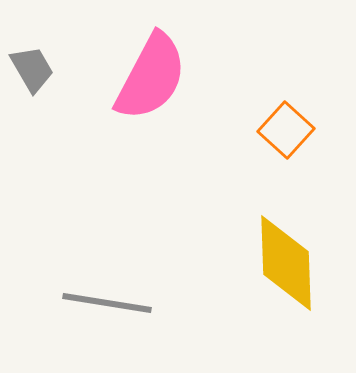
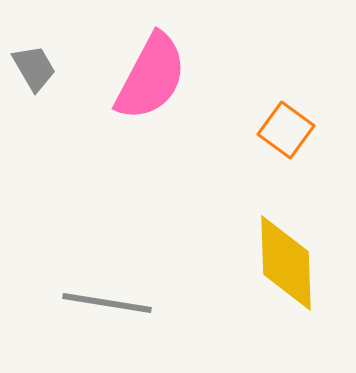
gray trapezoid: moved 2 px right, 1 px up
orange square: rotated 6 degrees counterclockwise
